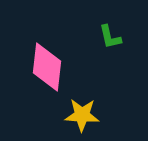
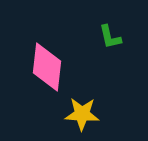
yellow star: moved 1 px up
